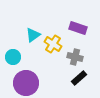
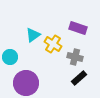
cyan circle: moved 3 px left
